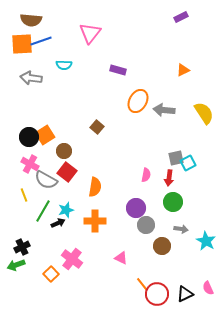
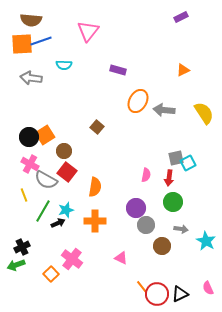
pink triangle at (90, 33): moved 2 px left, 2 px up
orange line at (142, 284): moved 3 px down
black triangle at (185, 294): moved 5 px left
